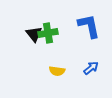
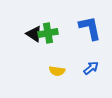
blue L-shape: moved 1 px right, 2 px down
black triangle: rotated 18 degrees counterclockwise
